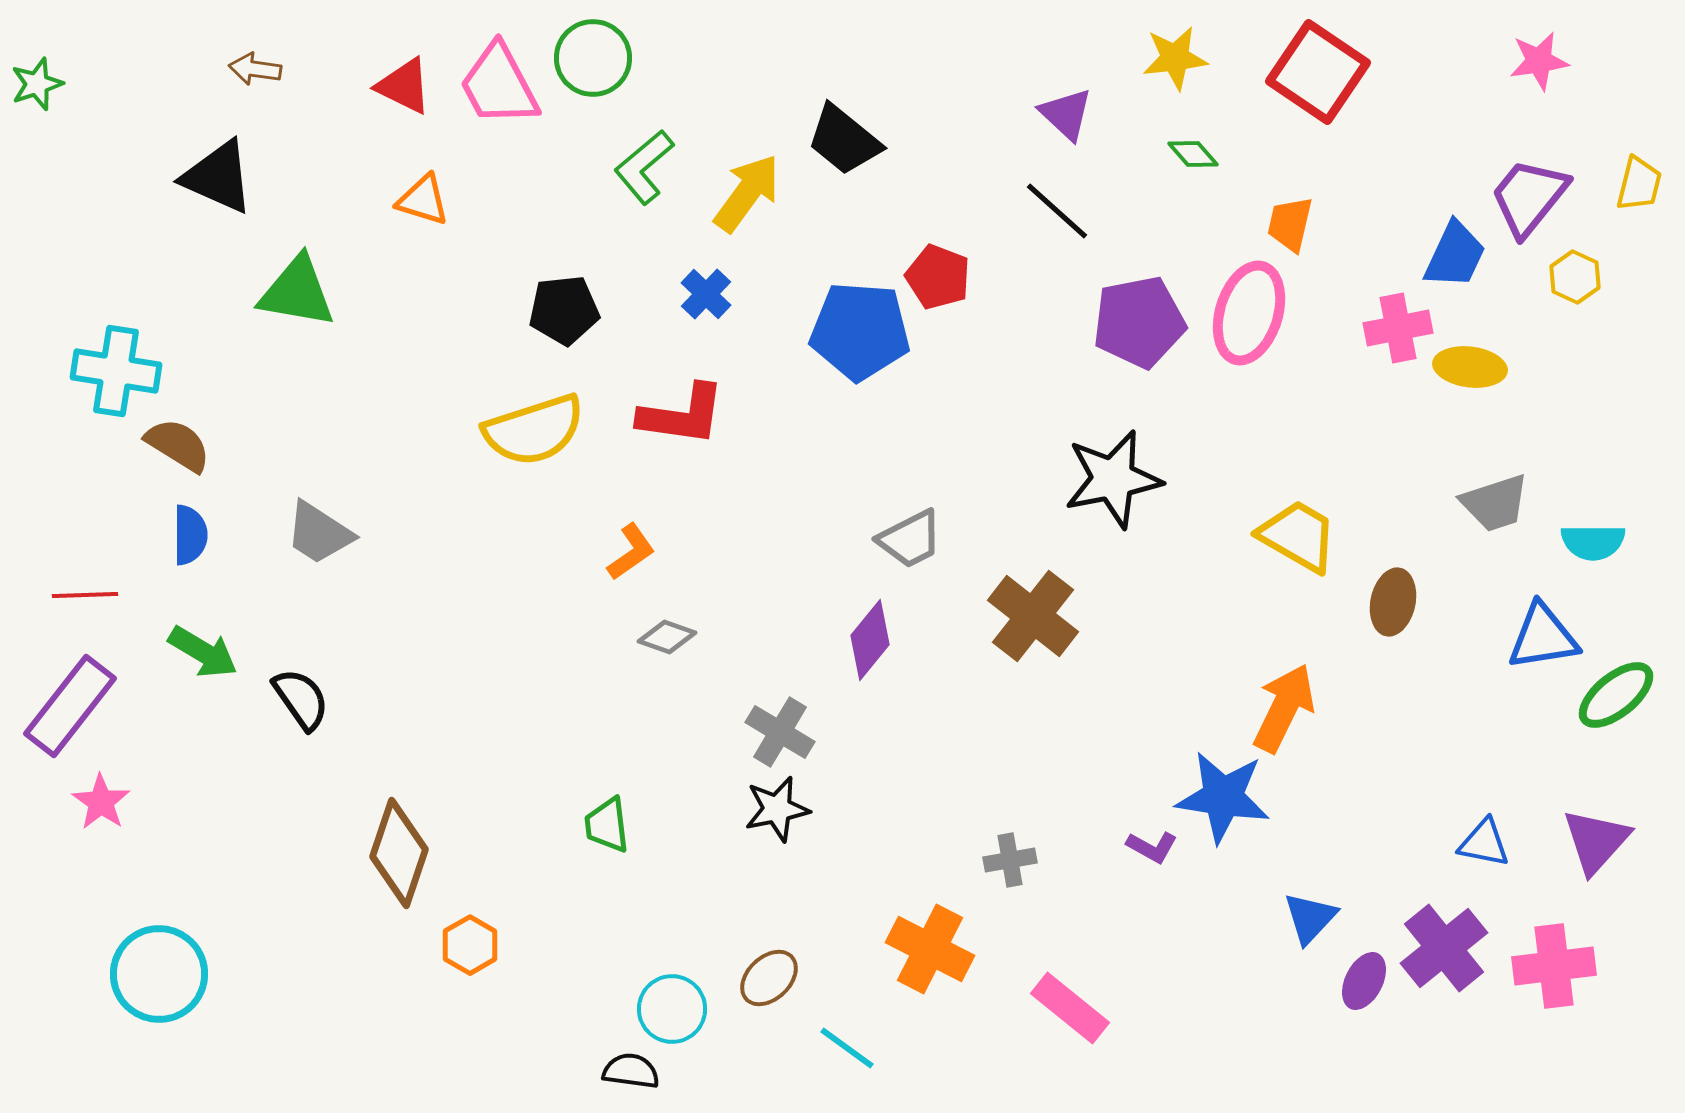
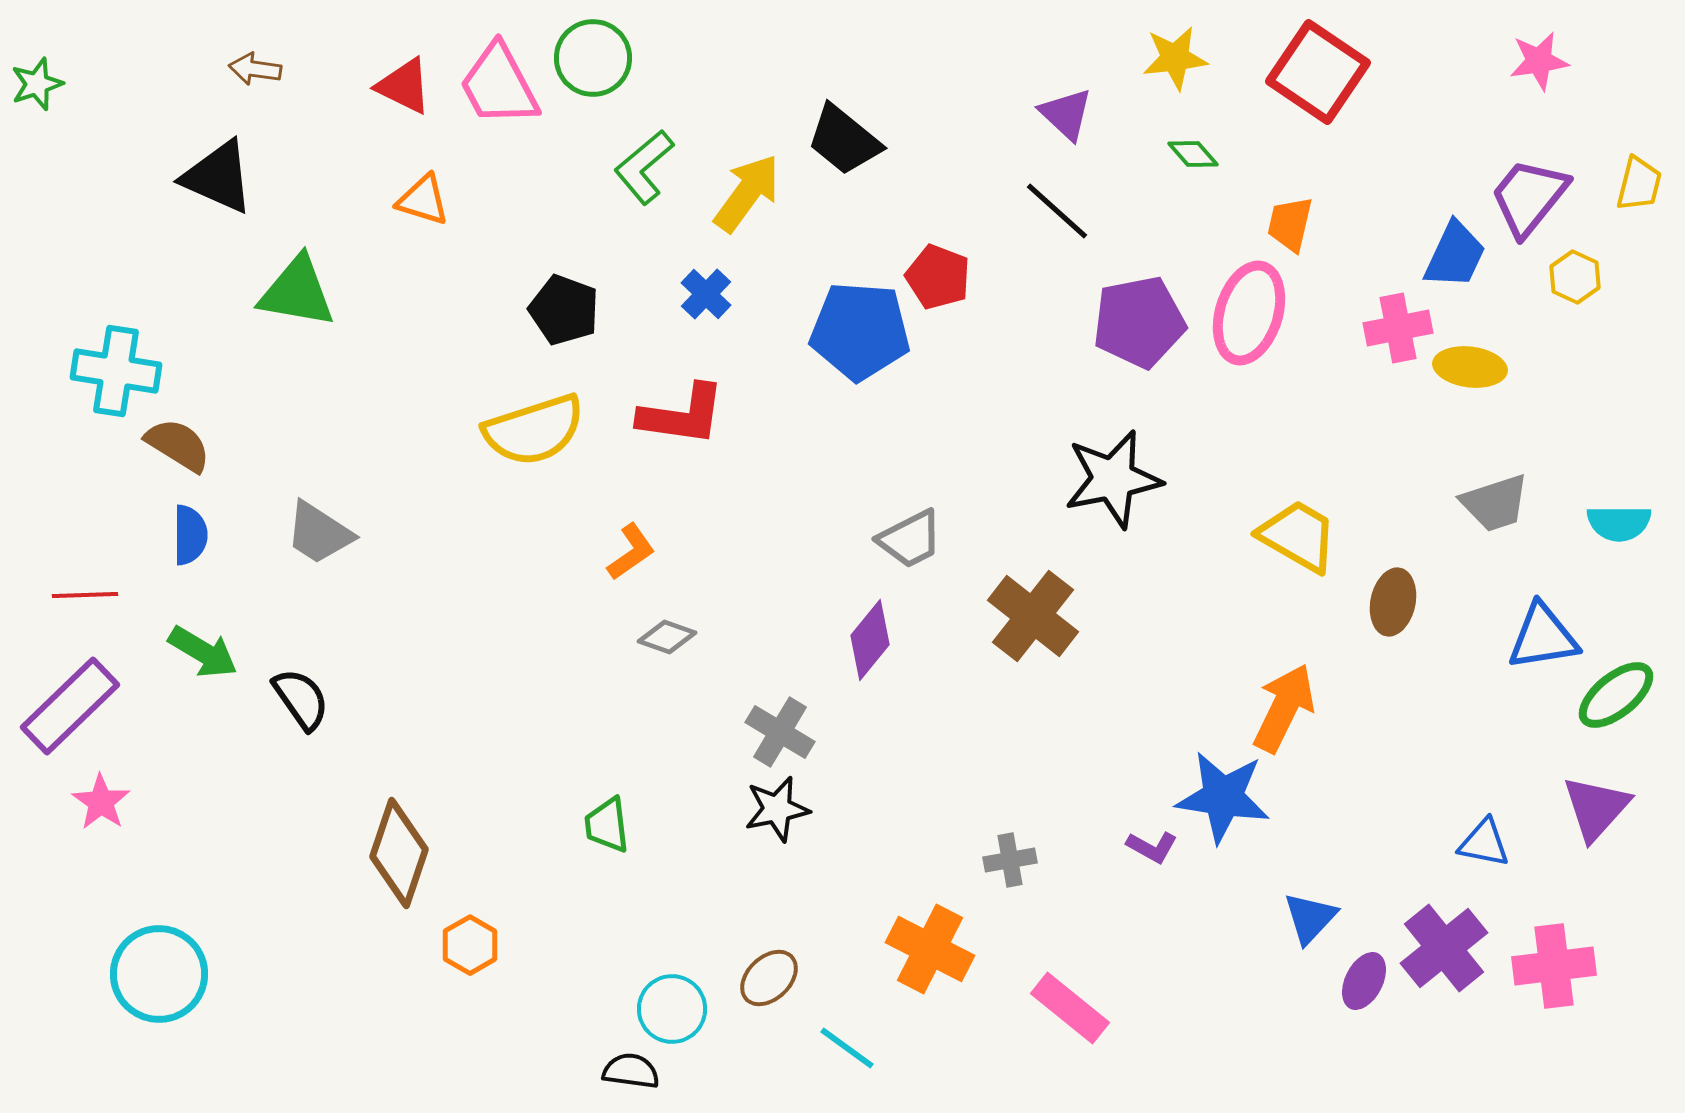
black pentagon at (564, 310): rotated 26 degrees clockwise
cyan semicircle at (1593, 542): moved 26 px right, 19 px up
purple rectangle at (70, 706): rotated 8 degrees clockwise
purple triangle at (1596, 841): moved 33 px up
